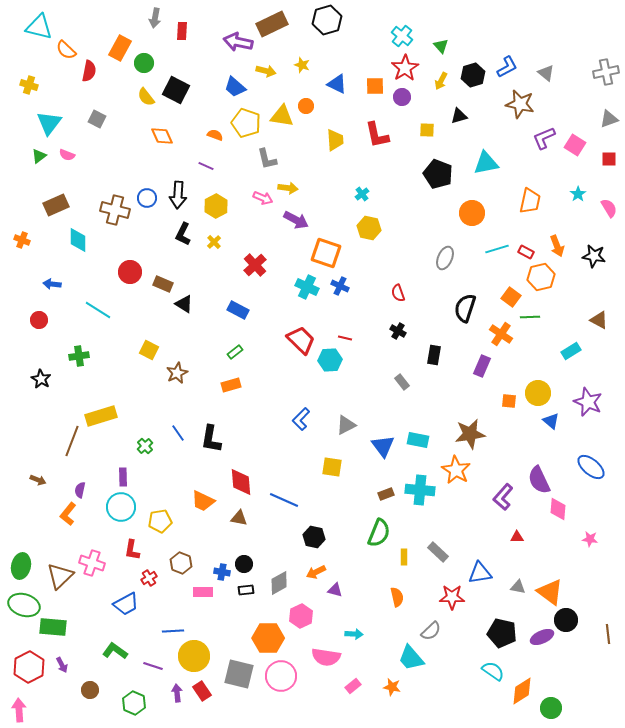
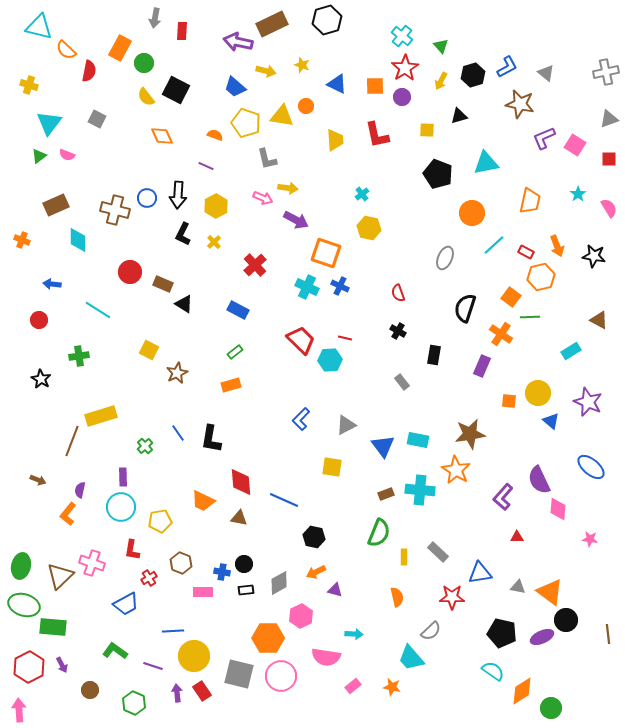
cyan line at (497, 249): moved 3 px left, 4 px up; rotated 25 degrees counterclockwise
